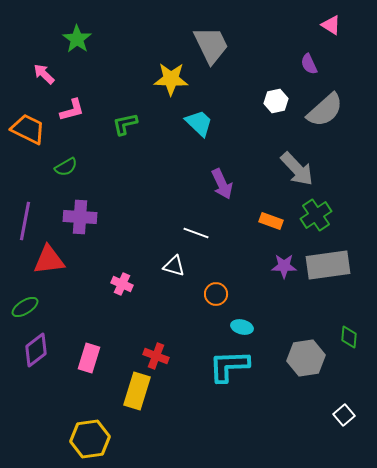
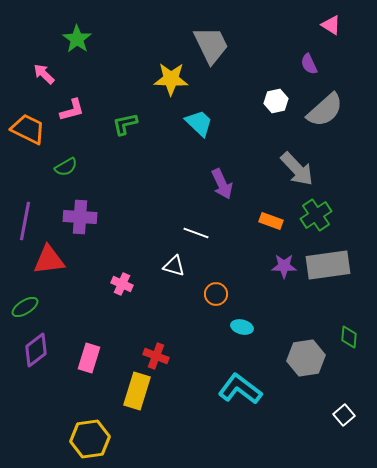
cyan L-shape: moved 11 px right, 23 px down; rotated 39 degrees clockwise
